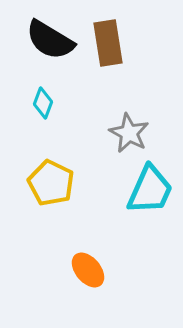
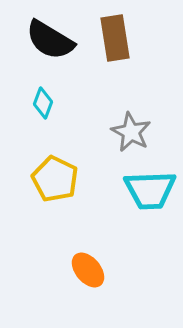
brown rectangle: moved 7 px right, 5 px up
gray star: moved 2 px right, 1 px up
yellow pentagon: moved 4 px right, 4 px up
cyan trapezoid: rotated 64 degrees clockwise
